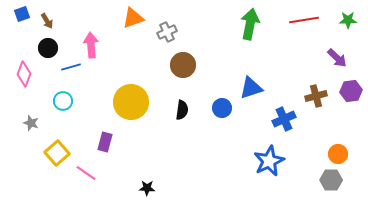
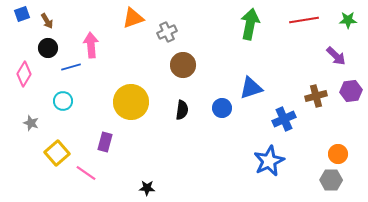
purple arrow: moved 1 px left, 2 px up
pink diamond: rotated 10 degrees clockwise
